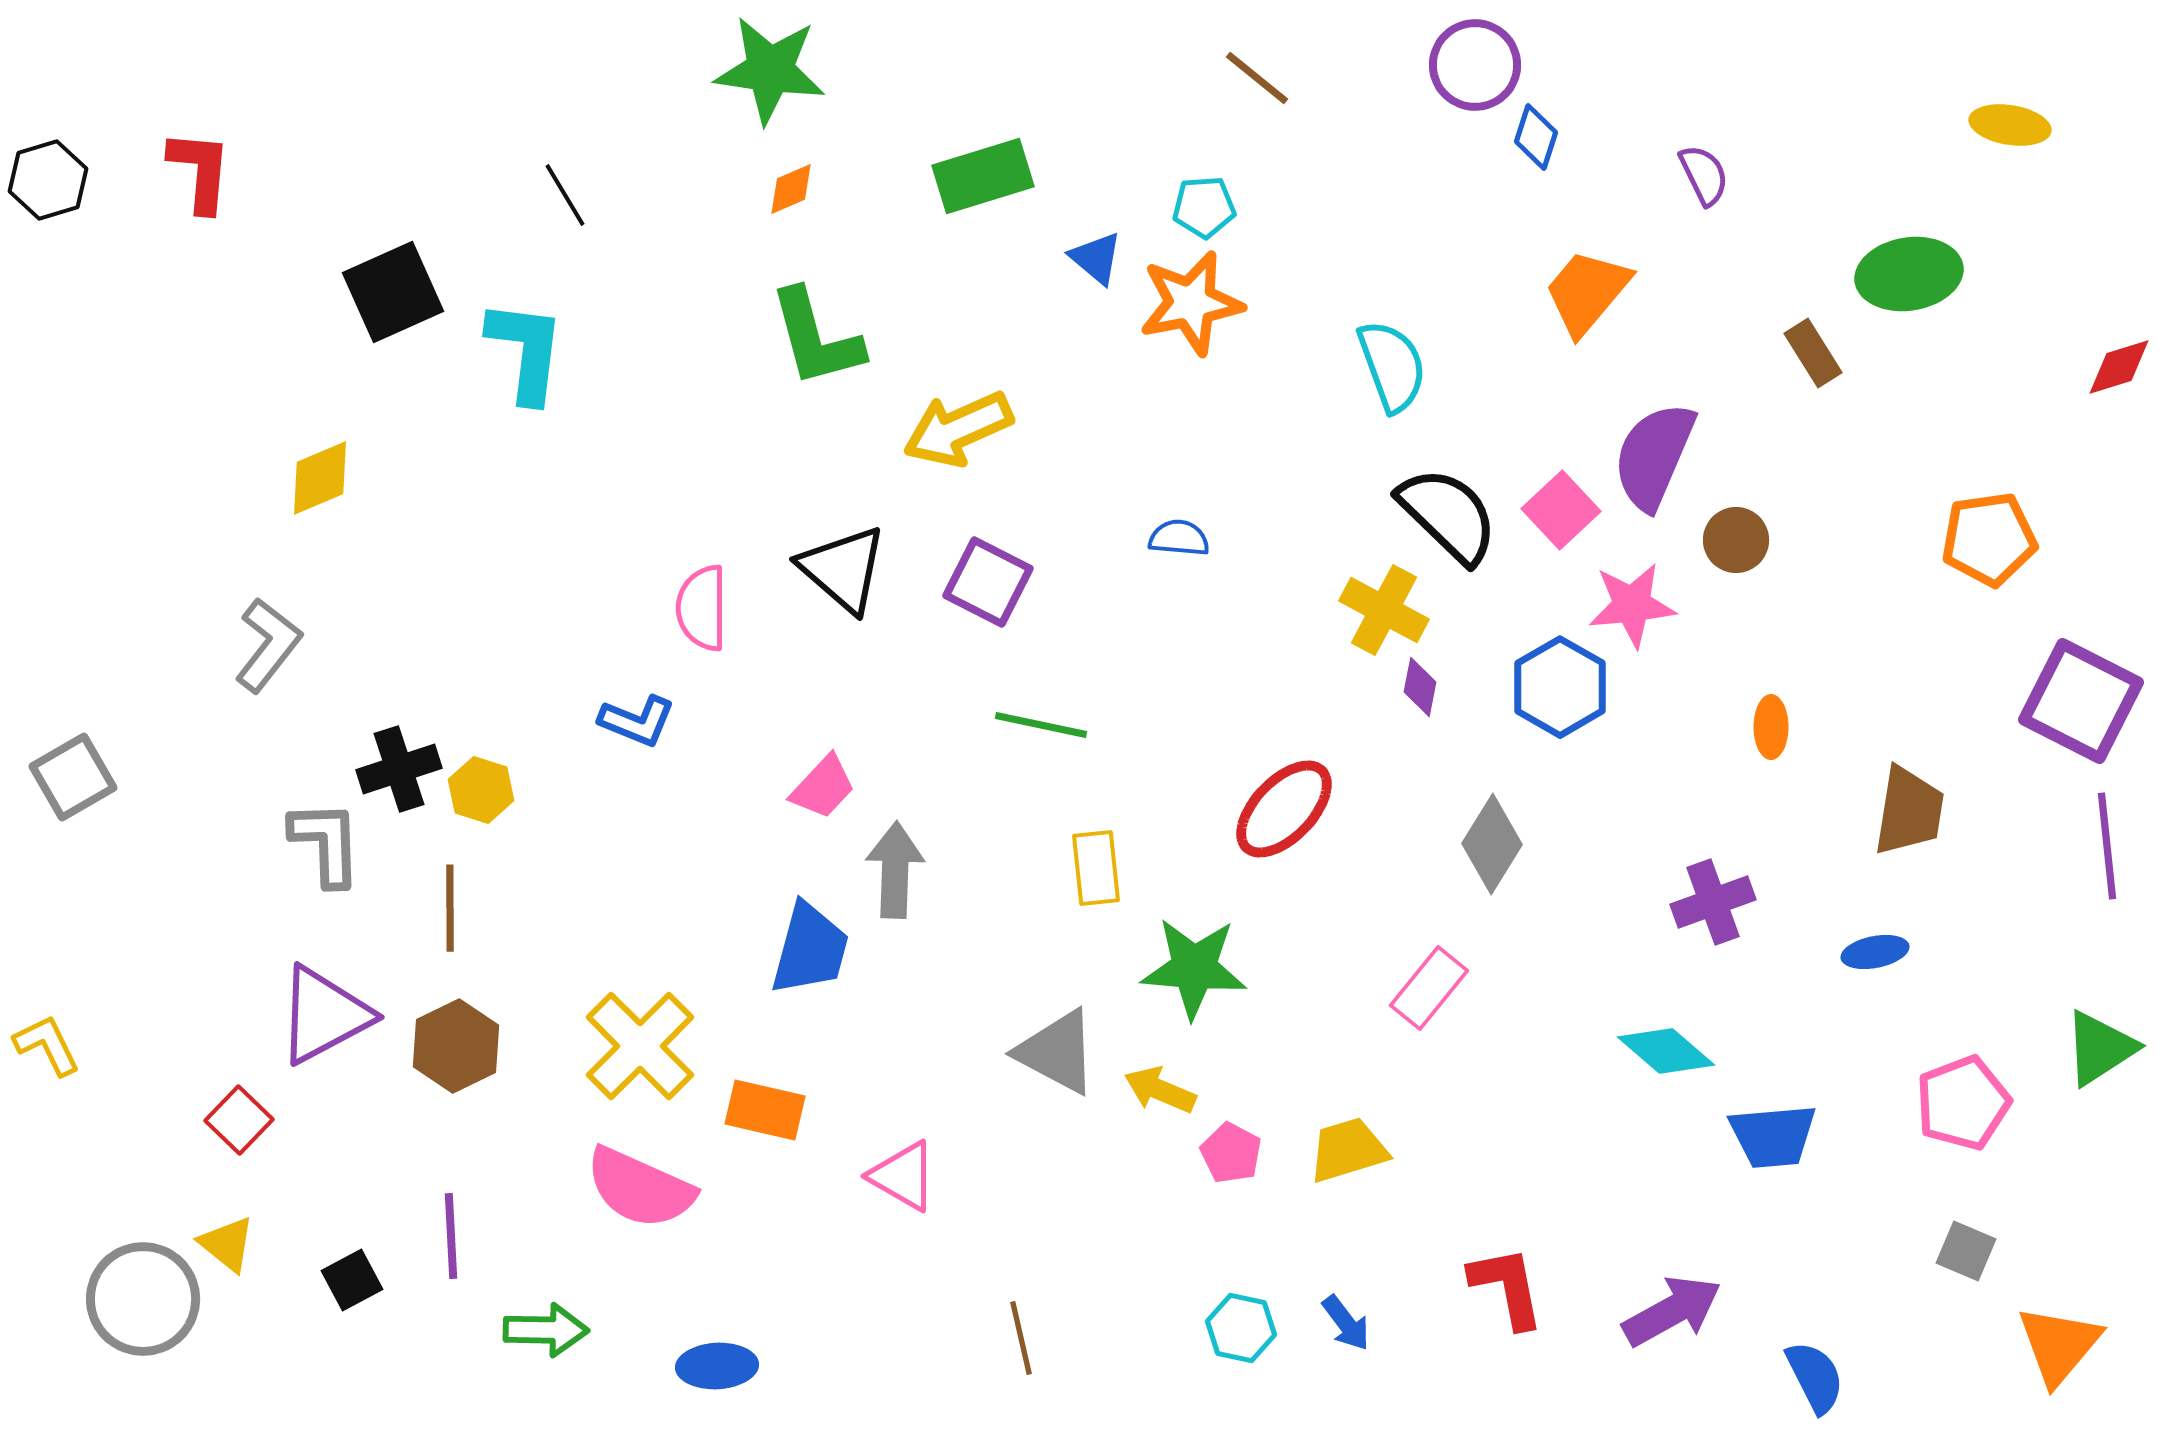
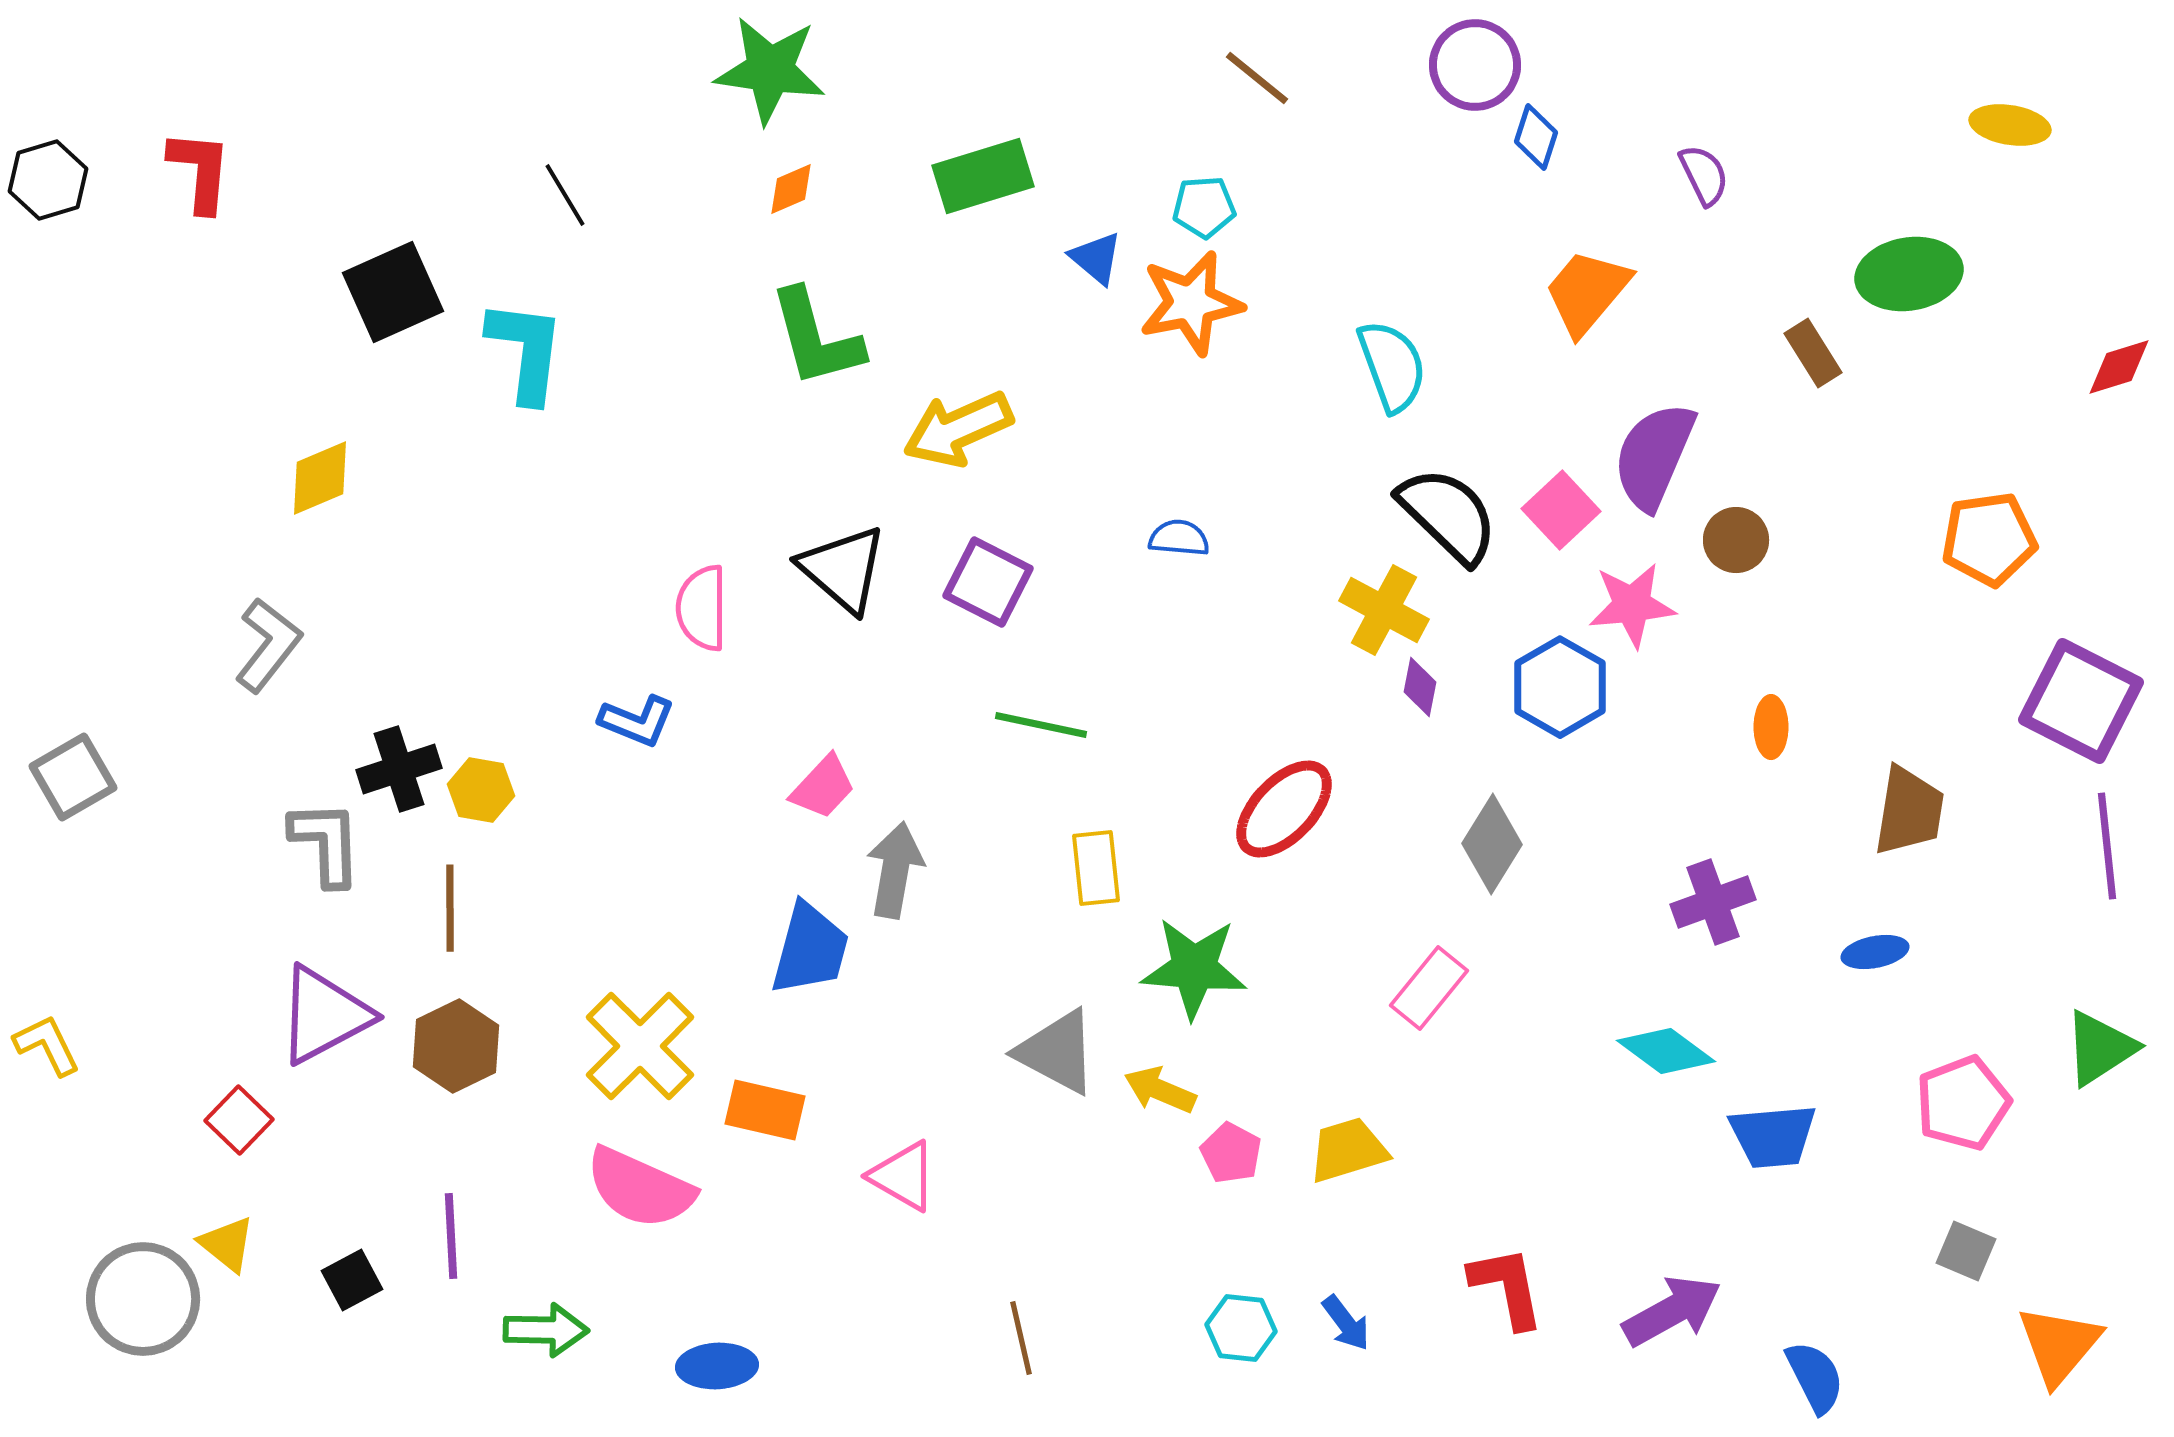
yellow hexagon at (481, 790): rotated 8 degrees counterclockwise
gray arrow at (895, 870): rotated 8 degrees clockwise
cyan diamond at (1666, 1051): rotated 4 degrees counterclockwise
cyan hexagon at (1241, 1328): rotated 6 degrees counterclockwise
